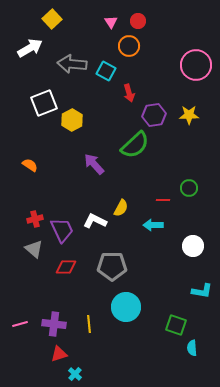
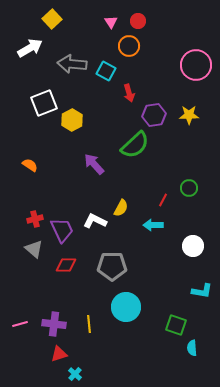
red line: rotated 64 degrees counterclockwise
red diamond: moved 2 px up
